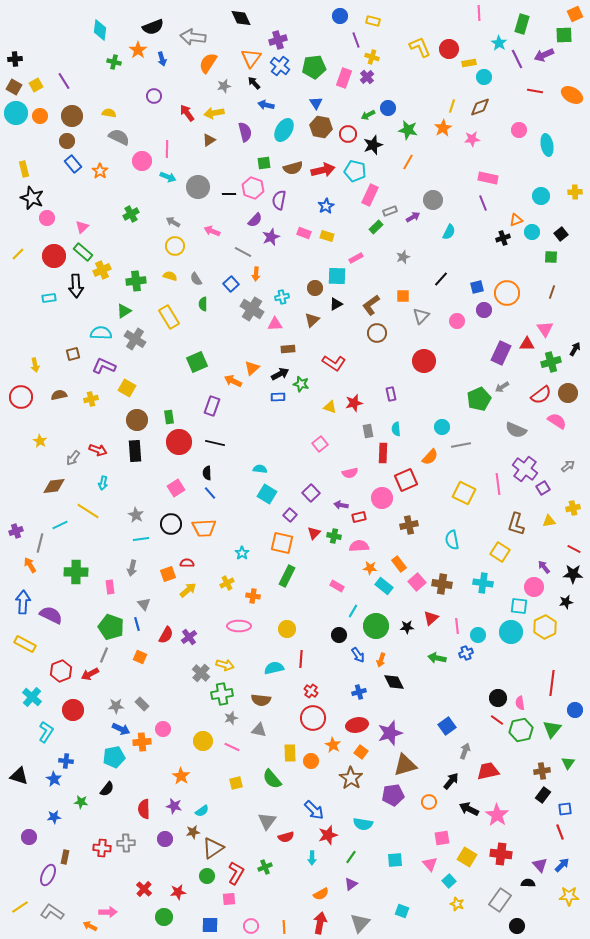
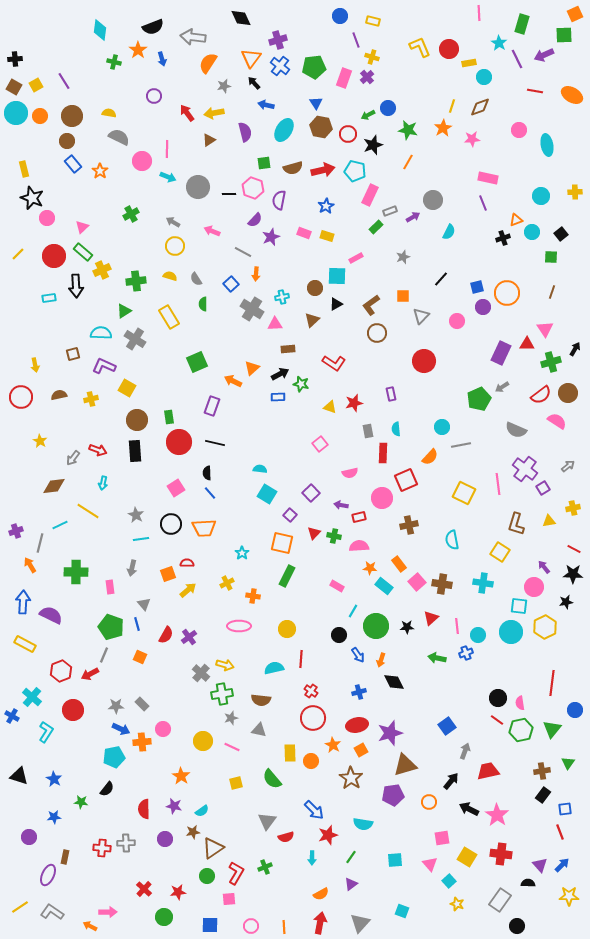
purple circle at (484, 310): moved 1 px left, 3 px up
orange square at (361, 752): moved 2 px up; rotated 24 degrees clockwise
blue cross at (66, 761): moved 54 px left, 45 px up; rotated 24 degrees clockwise
